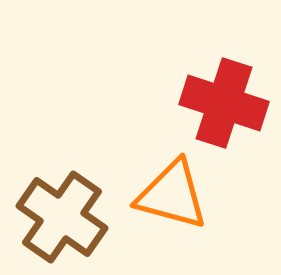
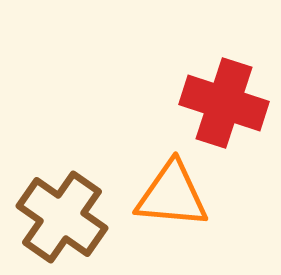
orange triangle: rotated 10 degrees counterclockwise
